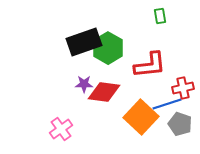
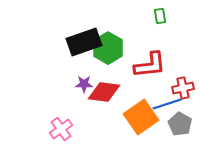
orange square: rotated 12 degrees clockwise
gray pentagon: rotated 10 degrees clockwise
